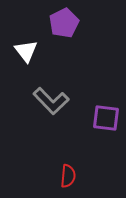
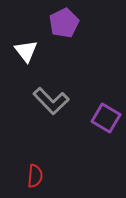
purple square: rotated 24 degrees clockwise
red semicircle: moved 33 px left
